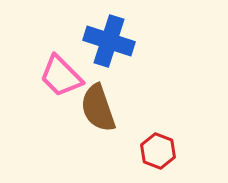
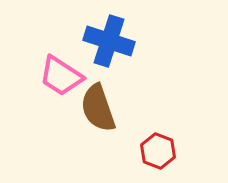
pink trapezoid: rotated 12 degrees counterclockwise
